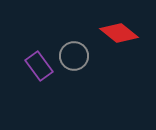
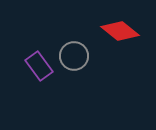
red diamond: moved 1 px right, 2 px up
